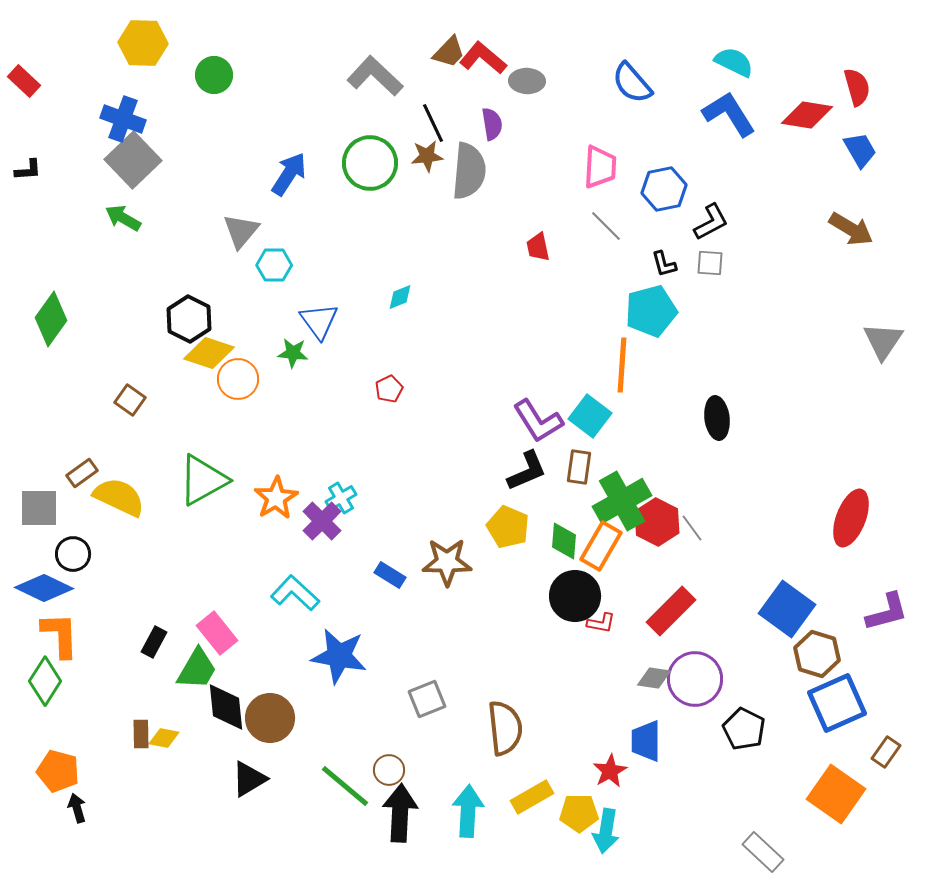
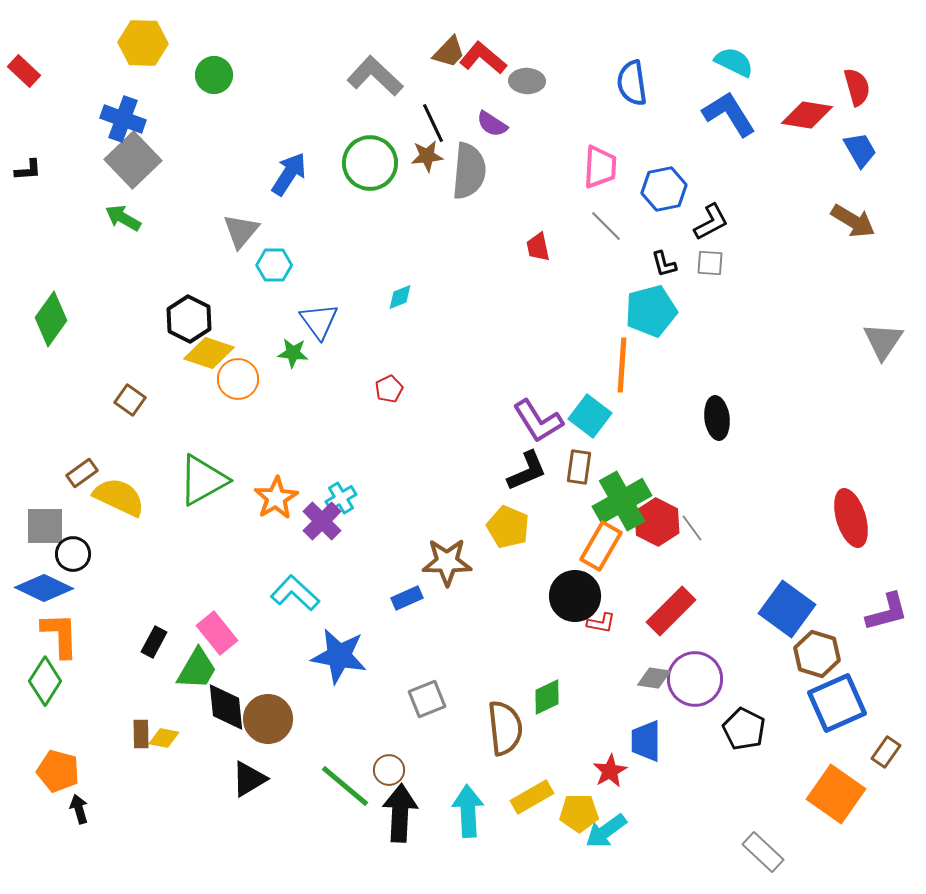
red rectangle at (24, 81): moved 10 px up
blue semicircle at (632, 83): rotated 33 degrees clockwise
purple semicircle at (492, 124): rotated 132 degrees clockwise
brown arrow at (851, 229): moved 2 px right, 8 px up
gray square at (39, 508): moved 6 px right, 18 px down
red ellipse at (851, 518): rotated 38 degrees counterclockwise
green diamond at (564, 541): moved 17 px left, 156 px down; rotated 60 degrees clockwise
blue rectangle at (390, 575): moved 17 px right, 23 px down; rotated 56 degrees counterclockwise
brown circle at (270, 718): moved 2 px left, 1 px down
black arrow at (77, 808): moved 2 px right, 1 px down
cyan arrow at (468, 811): rotated 6 degrees counterclockwise
cyan arrow at (606, 831): rotated 45 degrees clockwise
